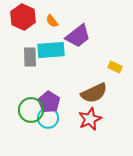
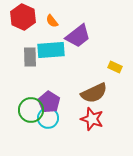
red star: moved 2 px right; rotated 30 degrees counterclockwise
